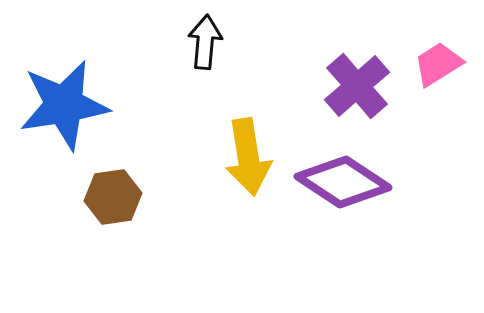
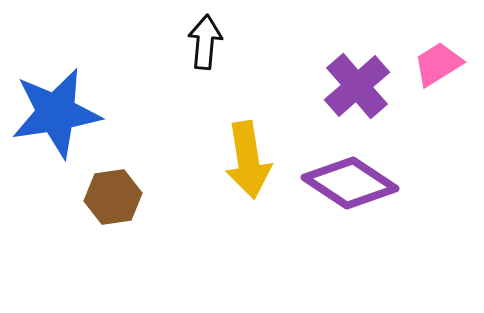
blue star: moved 8 px left, 8 px down
yellow arrow: moved 3 px down
purple diamond: moved 7 px right, 1 px down
